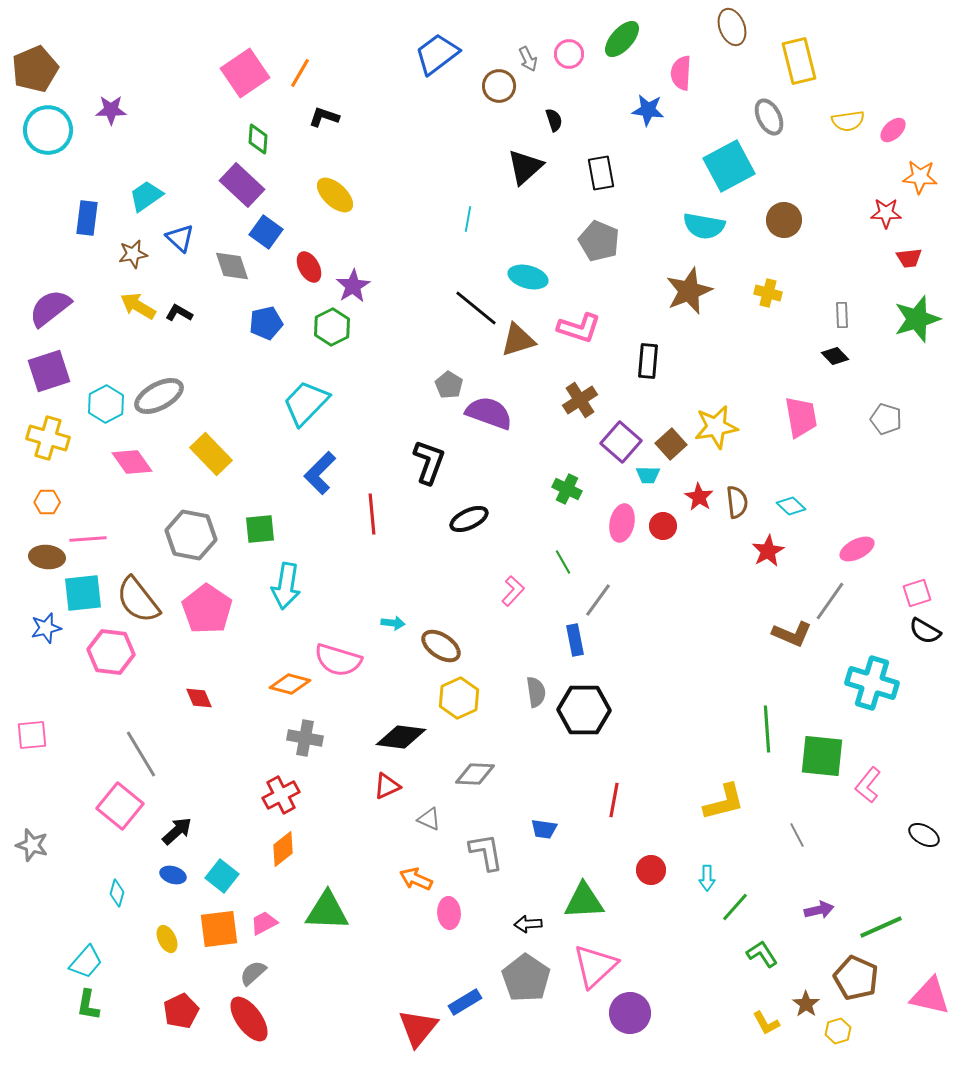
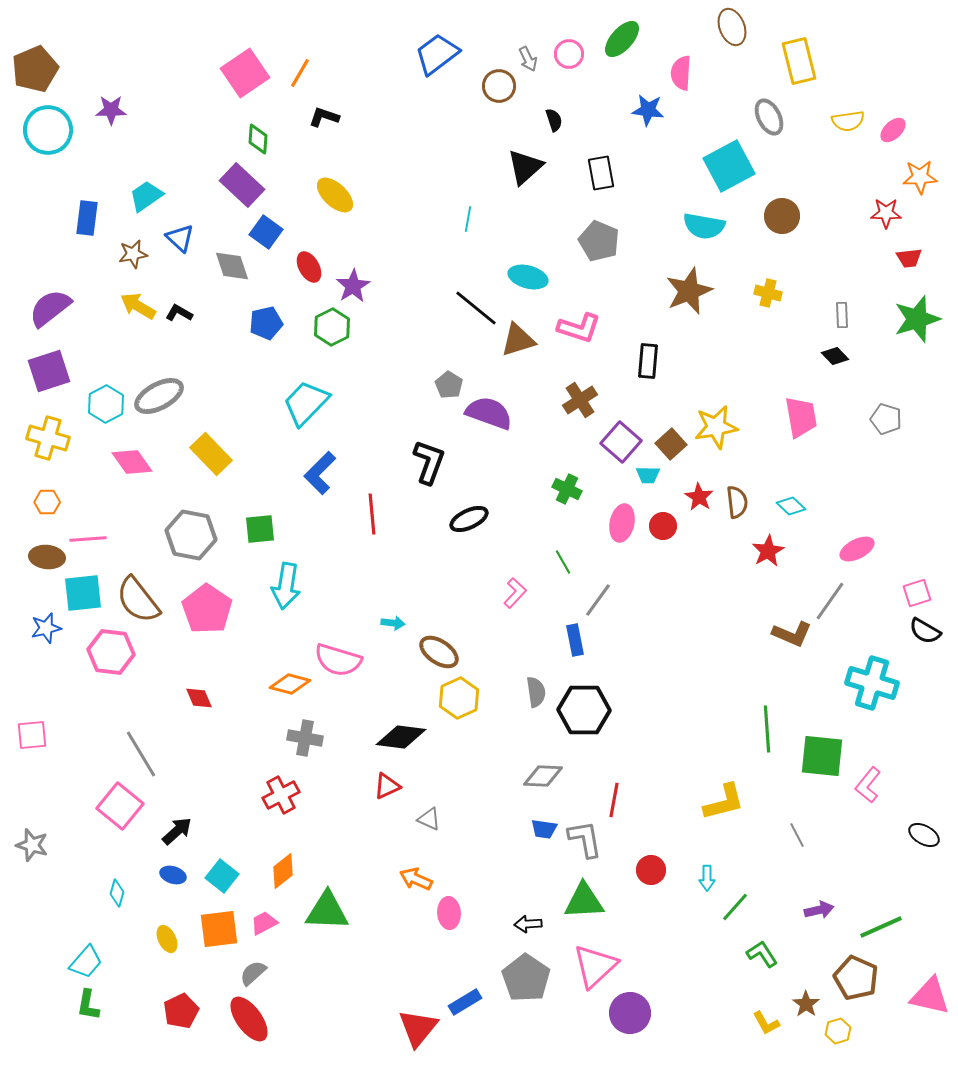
orange star at (920, 177): rotated 8 degrees counterclockwise
brown circle at (784, 220): moved 2 px left, 4 px up
pink L-shape at (513, 591): moved 2 px right, 2 px down
brown ellipse at (441, 646): moved 2 px left, 6 px down
gray diamond at (475, 774): moved 68 px right, 2 px down
orange diamond at (283, 849): moved 22 px down
gray L-shape at (486, 852): moved 99 px right, 13 px up
